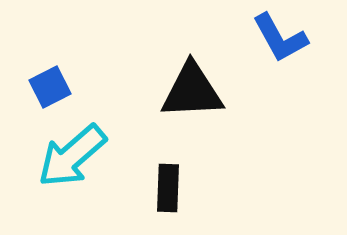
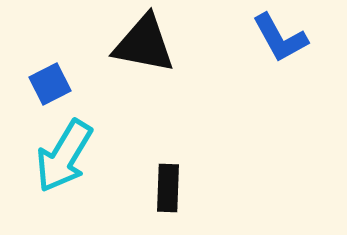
blue square: moved 3 px up
black triangle: moved 48 px left, 47 px up; rotated 14 degrees clockwise
cyan arrow: moved 8 px left; rotated 18 degrees counterclockwise
